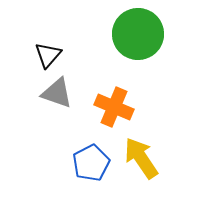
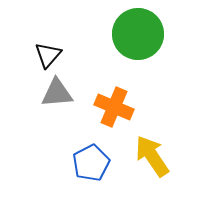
gray triangle: rotated 24 degrees counterclockwise
yellow arrow: moved 11 px right, 2 px up
